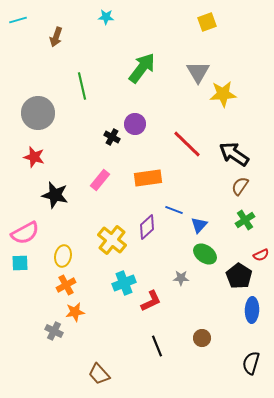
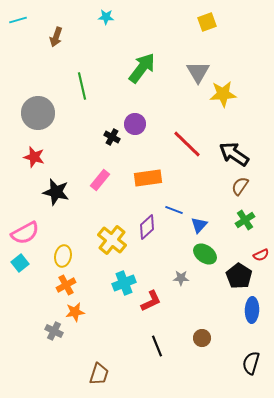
black star: moved 1 px right, 3 px up
cyan square: rotated 36 degrees counterclockwise
brown trapezoid: rotated 120 degrees counterclockwise
